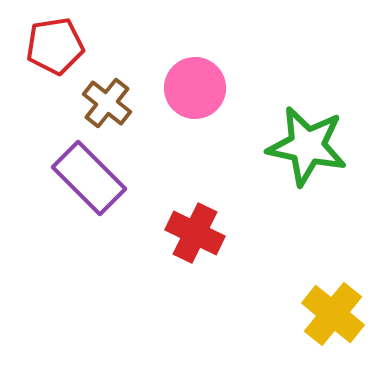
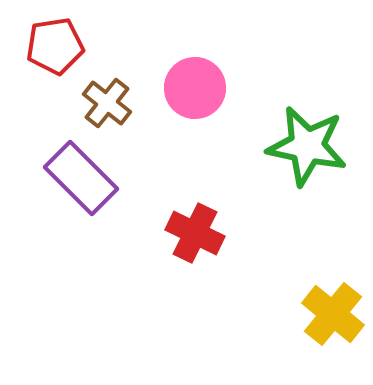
purple rectangle: moved 8 px left
